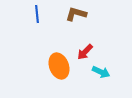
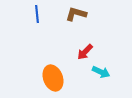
orange ellipse: moved 6 px left, 12 px down
